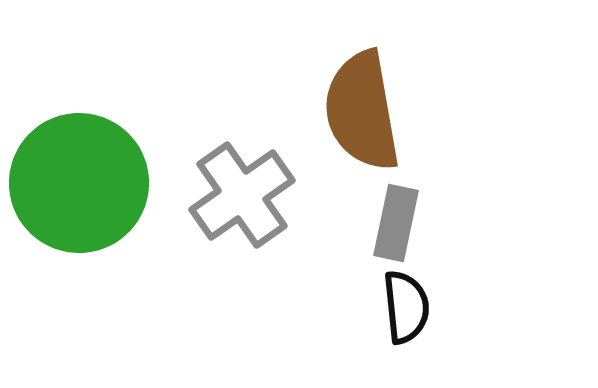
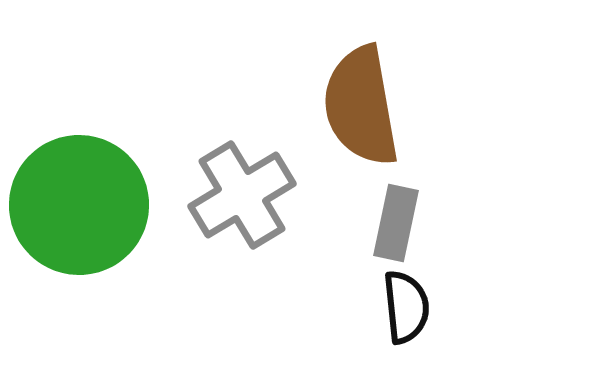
brown semicircle: moved 1 px left, 5 px up
green circle: moved 22 px down
gray cross: rotated 4 degrees clockwise
